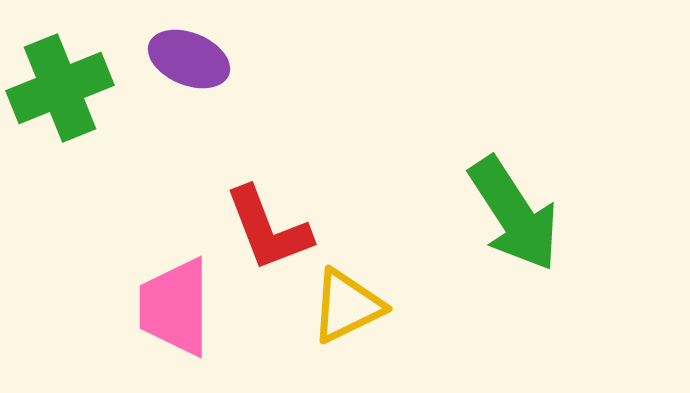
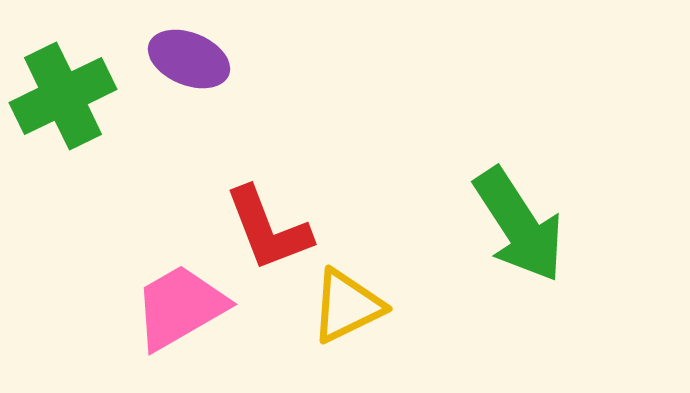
green cross: moved 3 px right, 8 px down; rotated 4 degrees counterclockwise
green arrow: moved 5 px right, 11 px down
pink trapezoid: moved 5 px right; rotated 60 degrees clockwise
